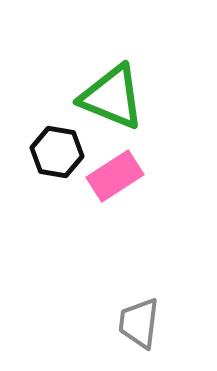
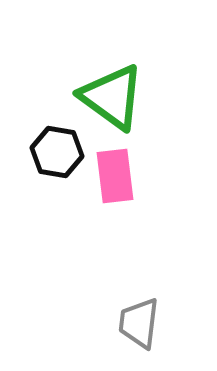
green triangle: rotated 14 degrees clockwise
pink rectangle: rotated 64 degrees counterclockwise
